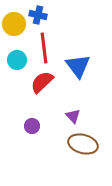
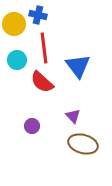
red semicircle: rotated 95 degrees counterclockwise
